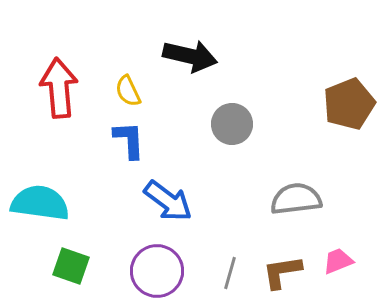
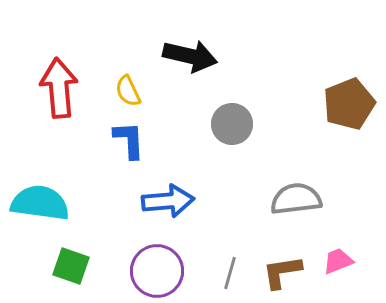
blue arrow: rotated 42 degrees counterclockwise
